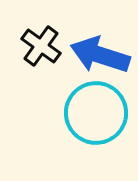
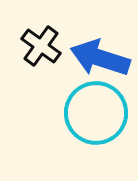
blue arrow: moved 3 px down
